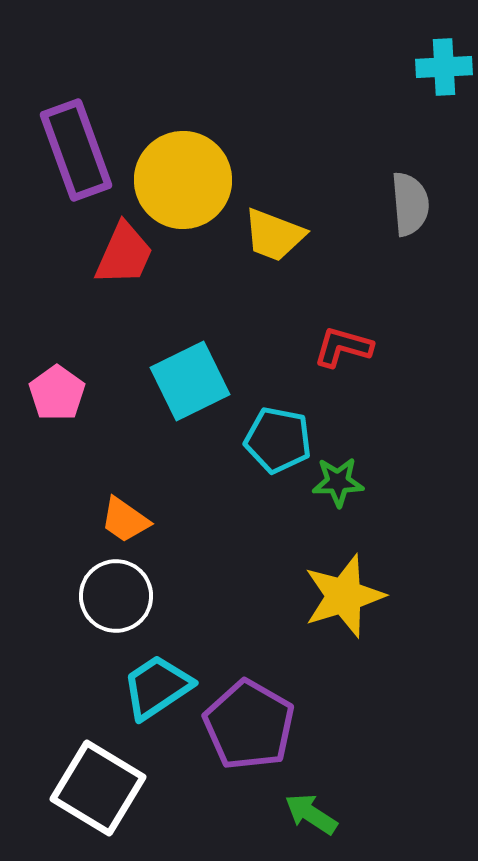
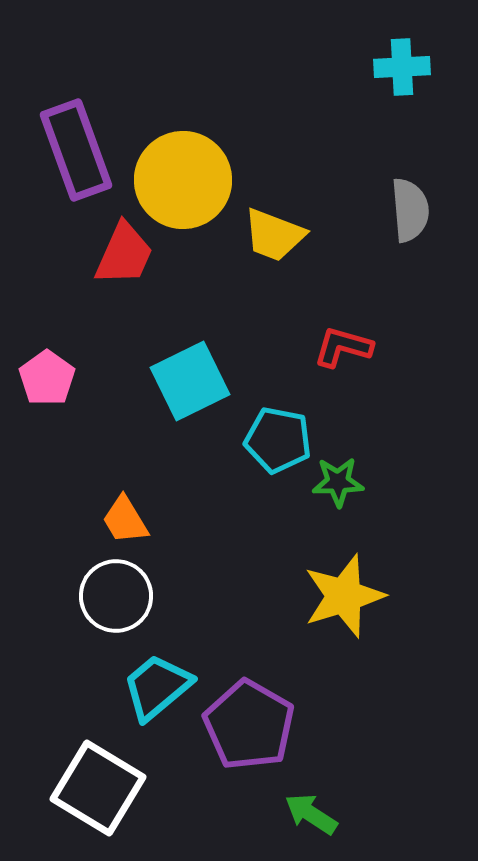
cyan cross: moved 42 px left
gray semicircle: moved 6 px down
pink pentagon: moved 10 px left, 15 px up
orange trapezoid: rotated 24 degrees clockwise
cyan trapezoid: rotated 6 degrees counterclockwise
